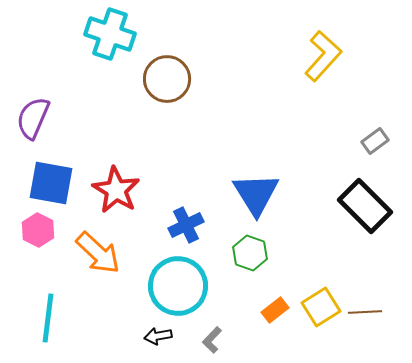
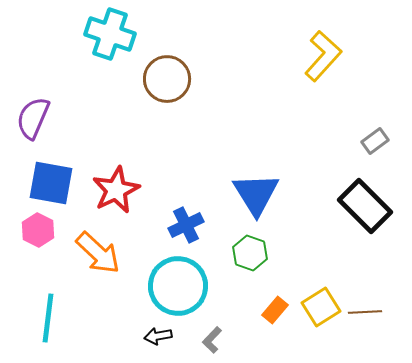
red star: rotated 15 degrees clockwise
orange rectangle: rotated 12 degrees counterclockwise
